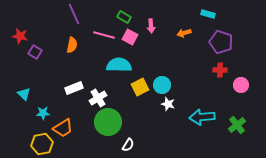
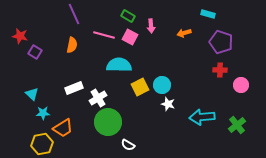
green rectangle: moved 4 px right, 1 px up
cyan triangle: moved 8 px right
white semicircle: rotated 88 degrees clockwise
